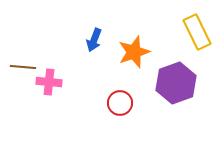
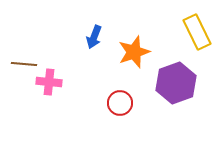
blue arrow: moved 3 px up
brown line: moved 1 px right, 3 px up
